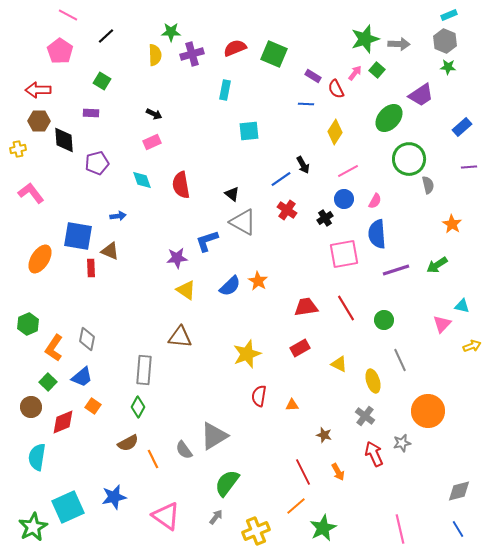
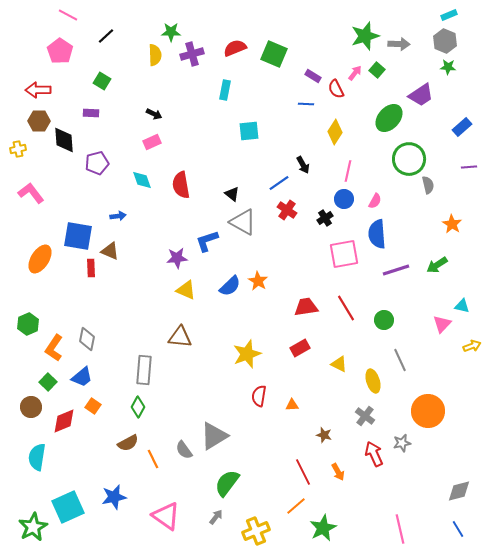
green star at (365, 39): moved 3 px up
pink line at (348, 171): rotated 50 degrees counterclockwise
blue line at (281, 179): moved 2 px left, 4 px down
yellow triangle at (186, 290): rotated 10 degrees counterclockwise
red diamond at (63, 422): moved 1 px right, 1 px up
